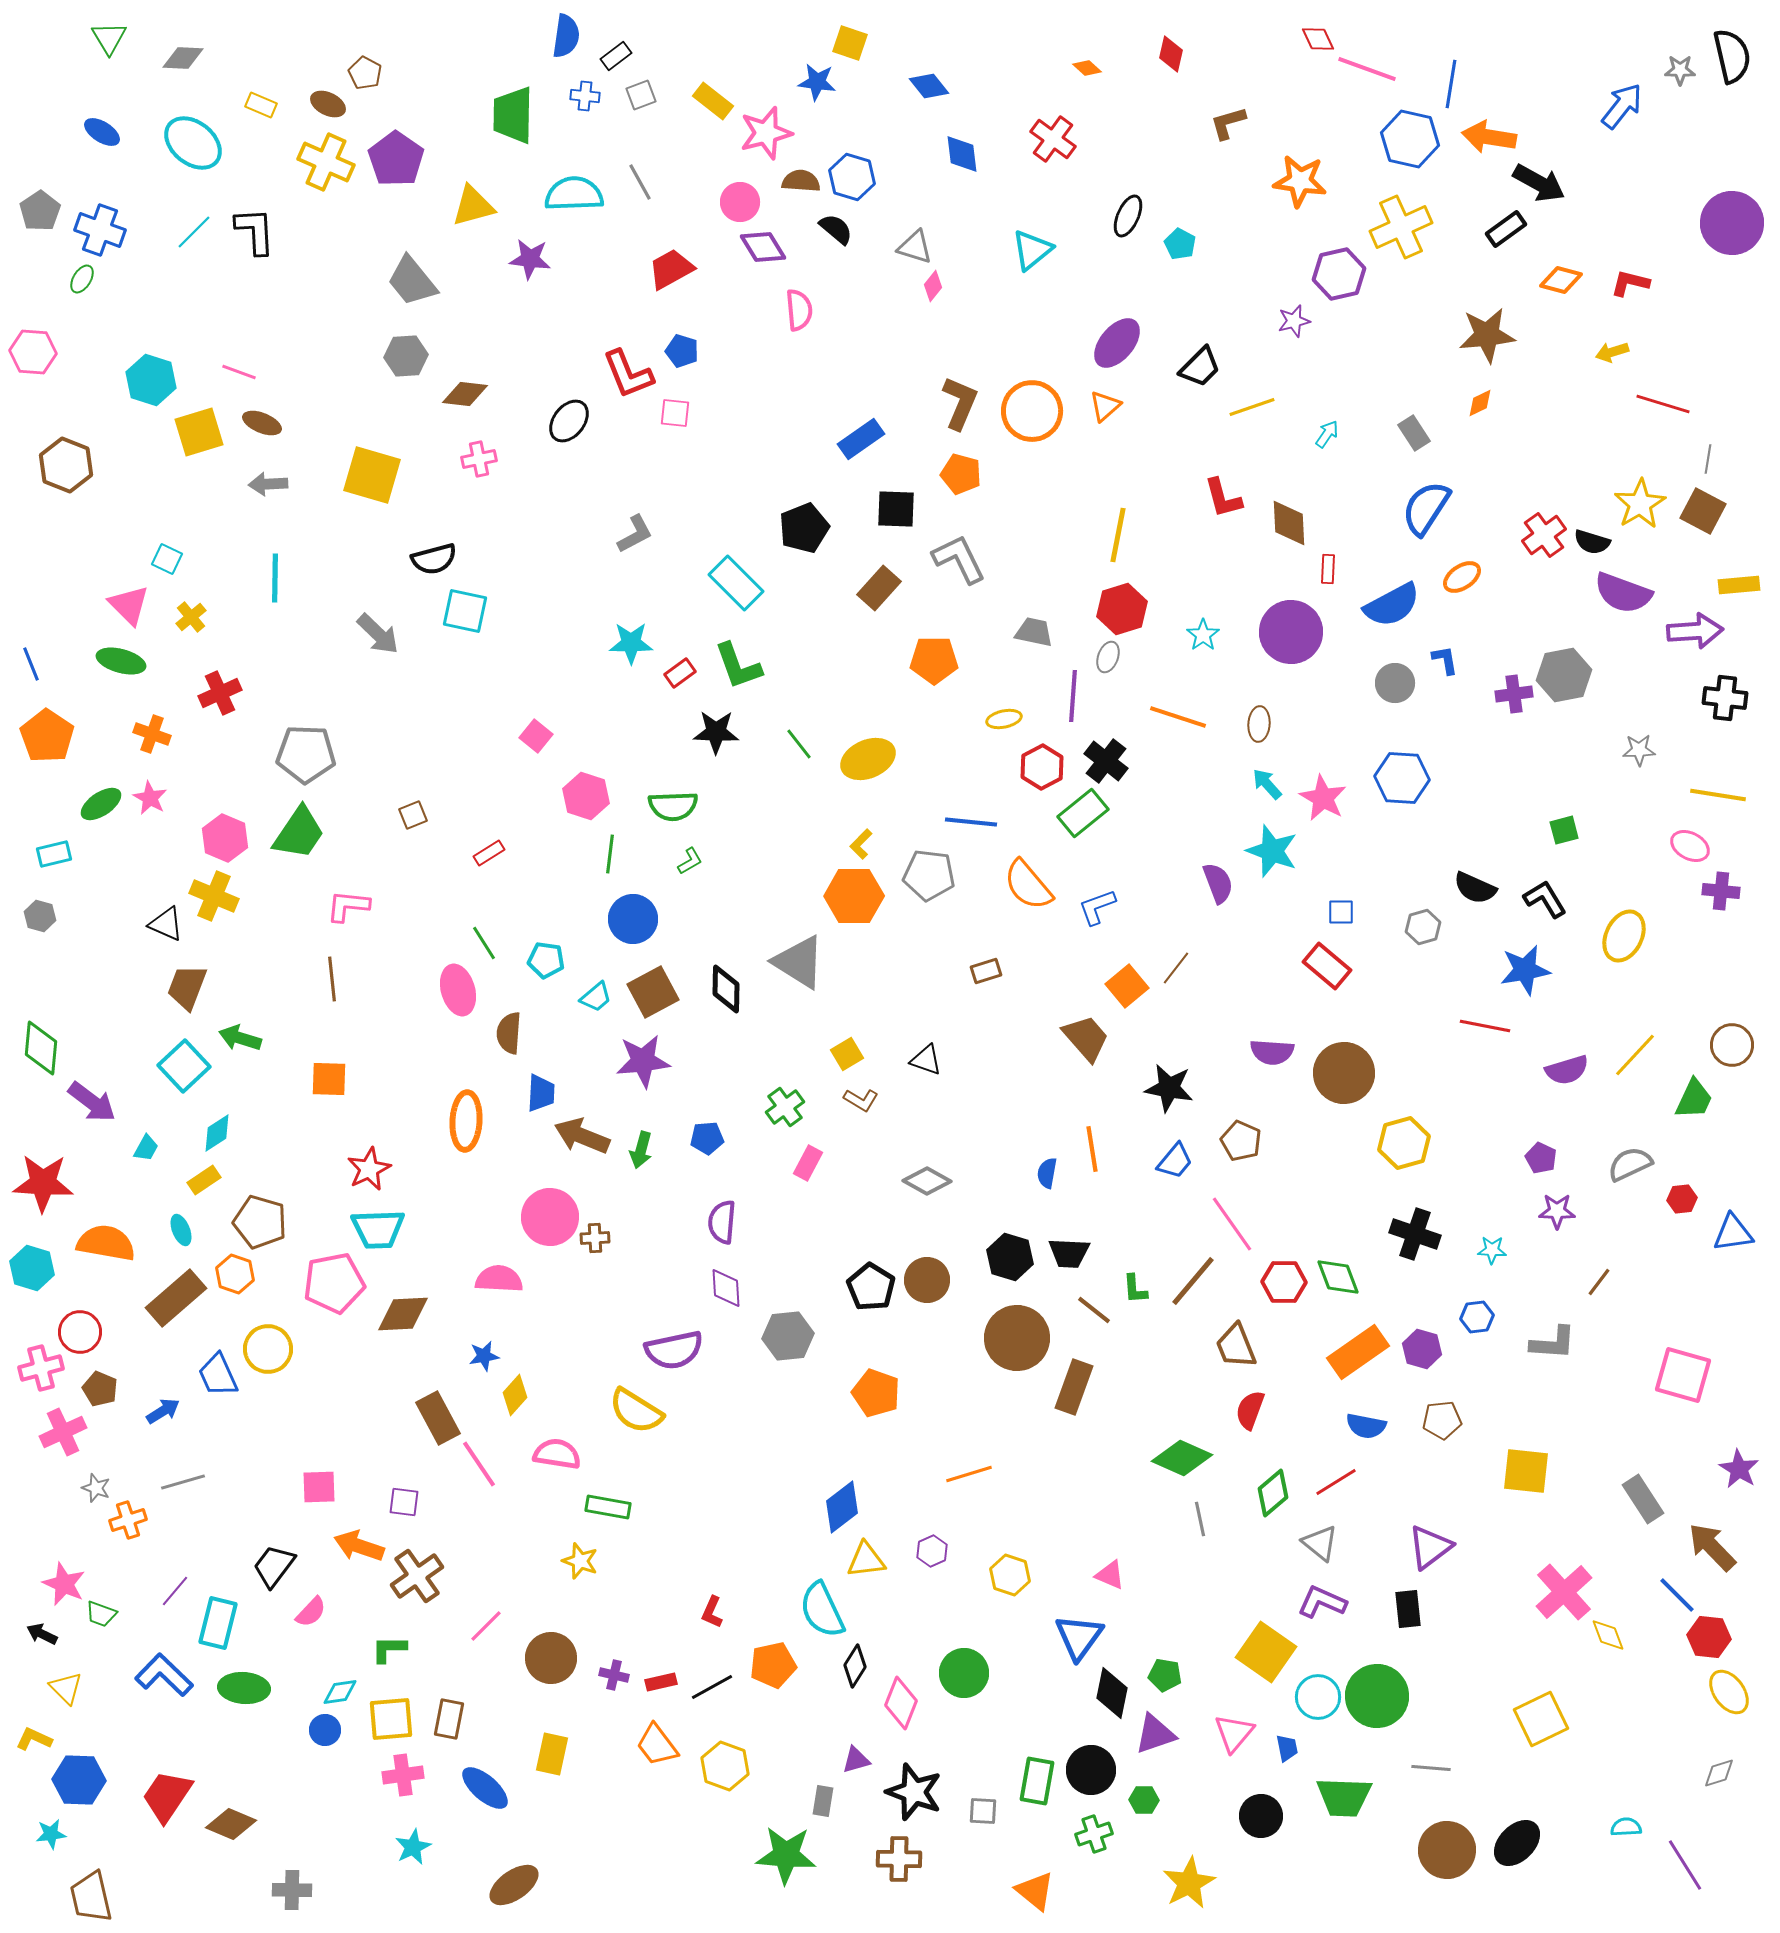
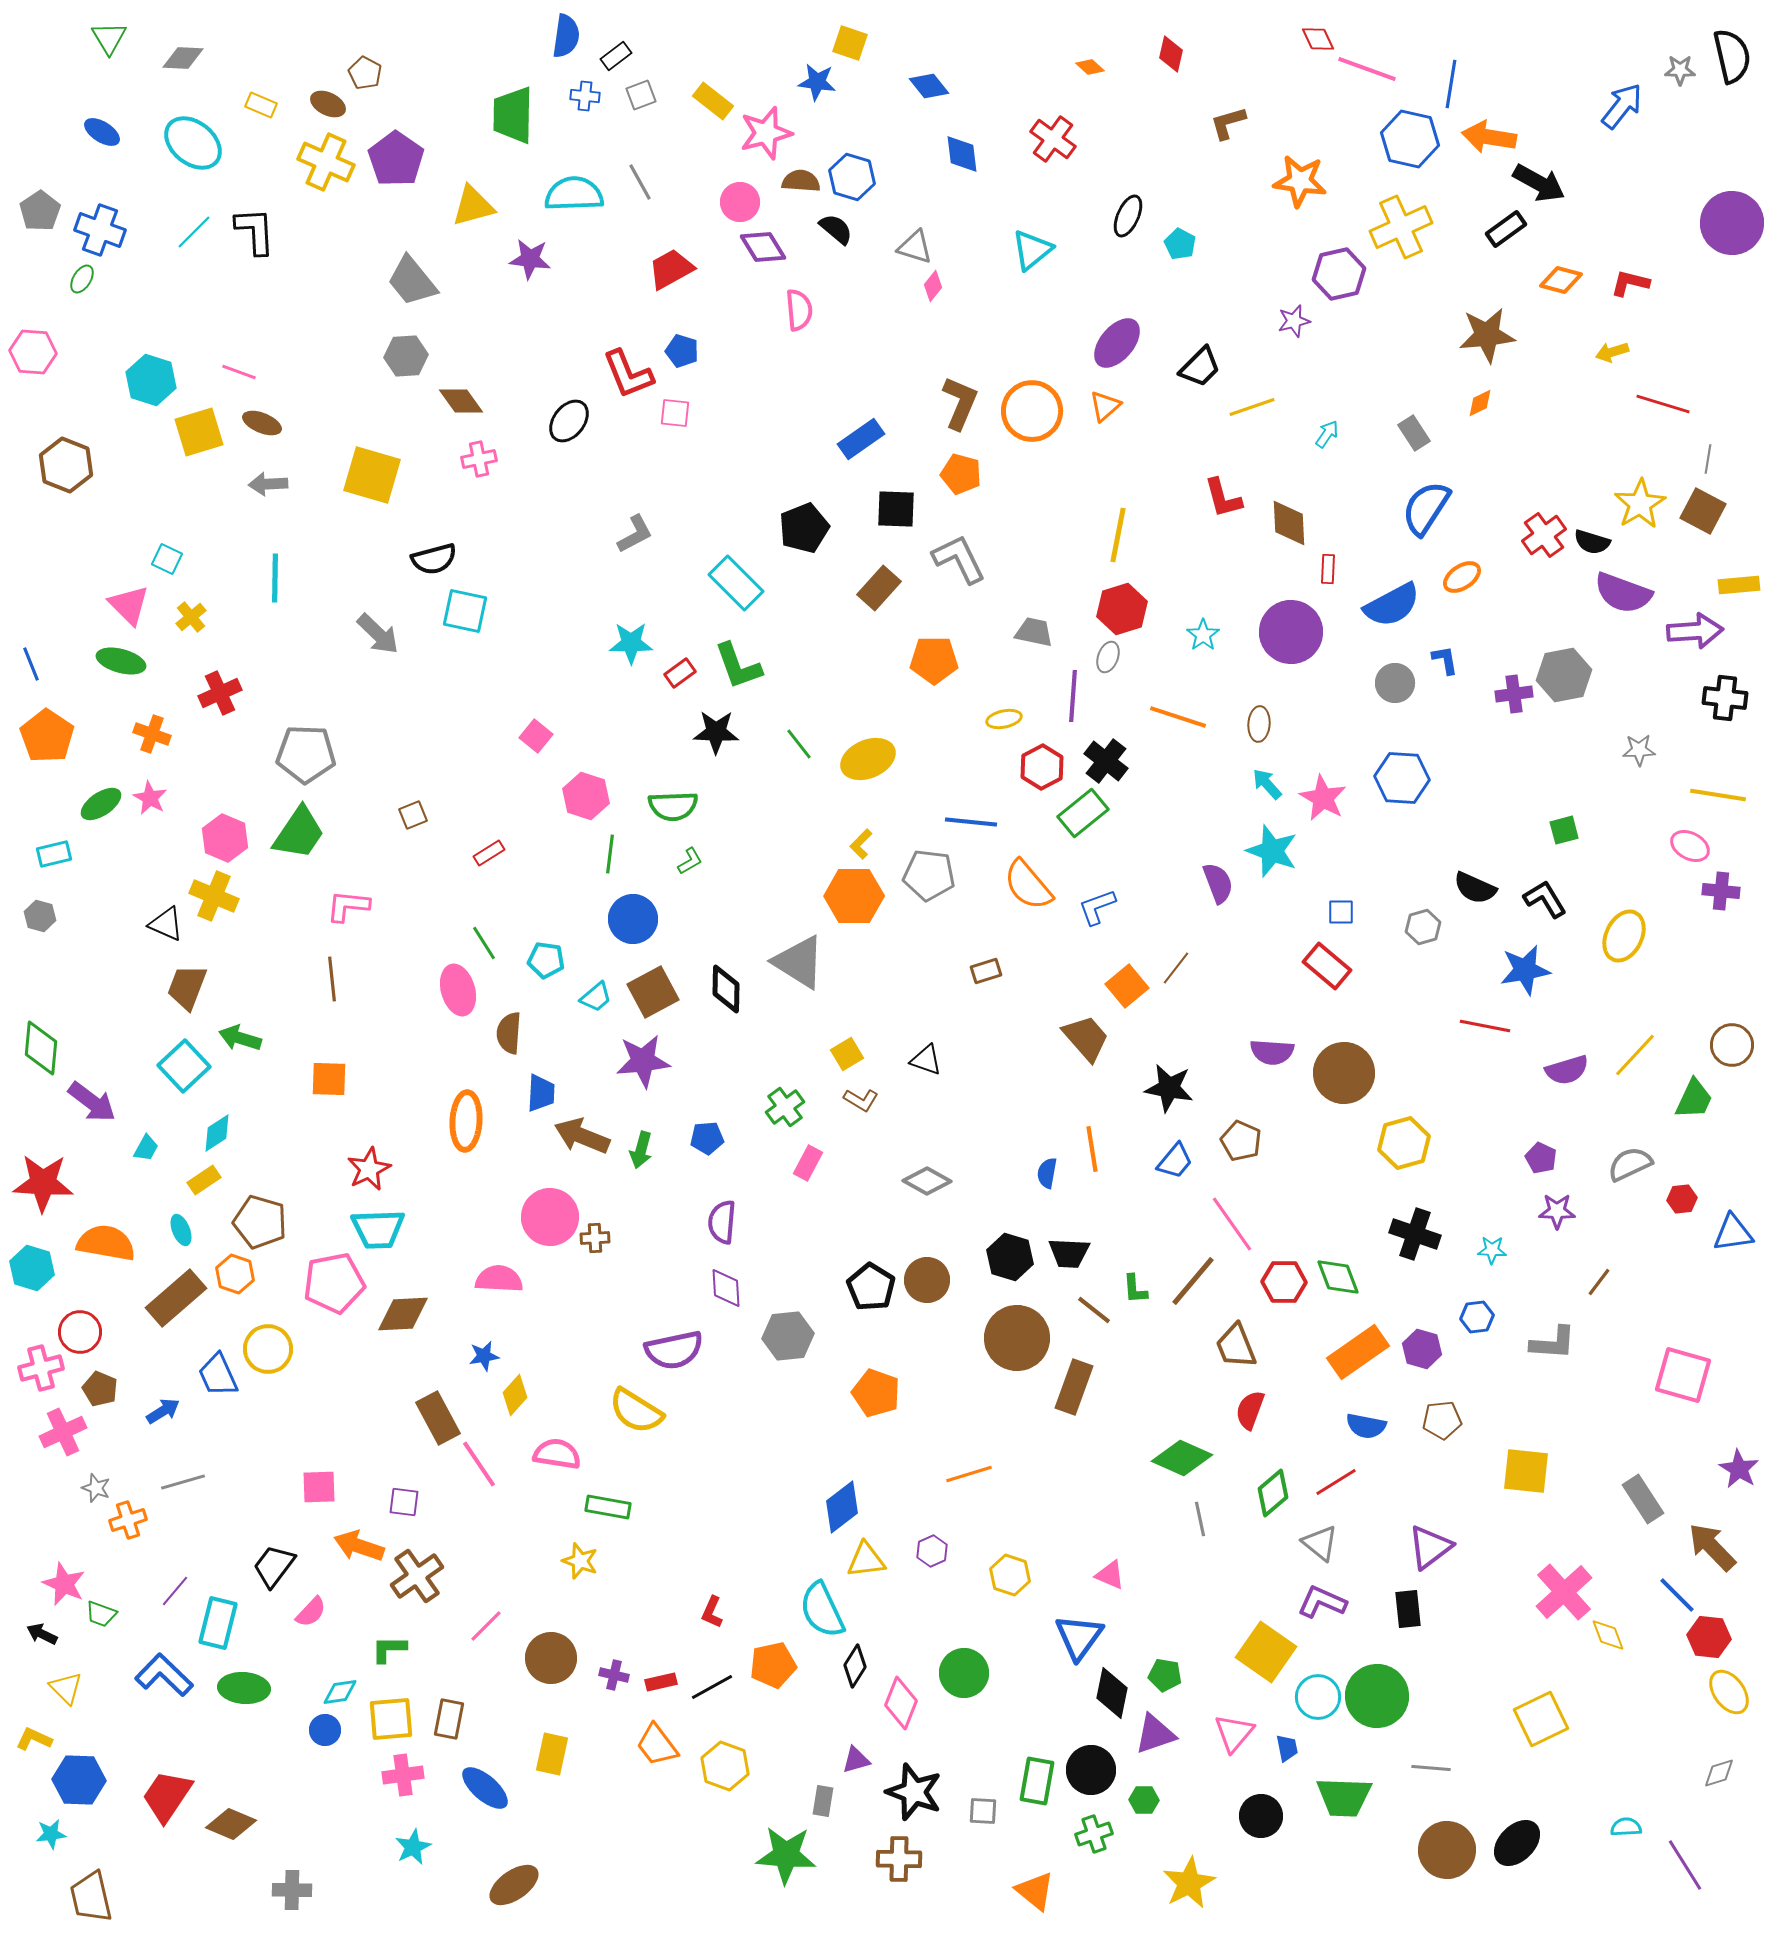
orange diamond at (1087, 68): moved 3 px right, 1 px up
brown diamond at (465, 394): moved 4 px left, 7 px down; rotated 48 degrees clockwise
